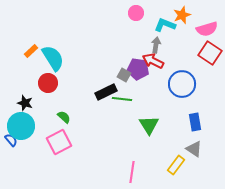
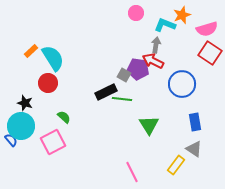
pink square: moved 6 px left
pink line: rotated 35 degrees counterclockwise
